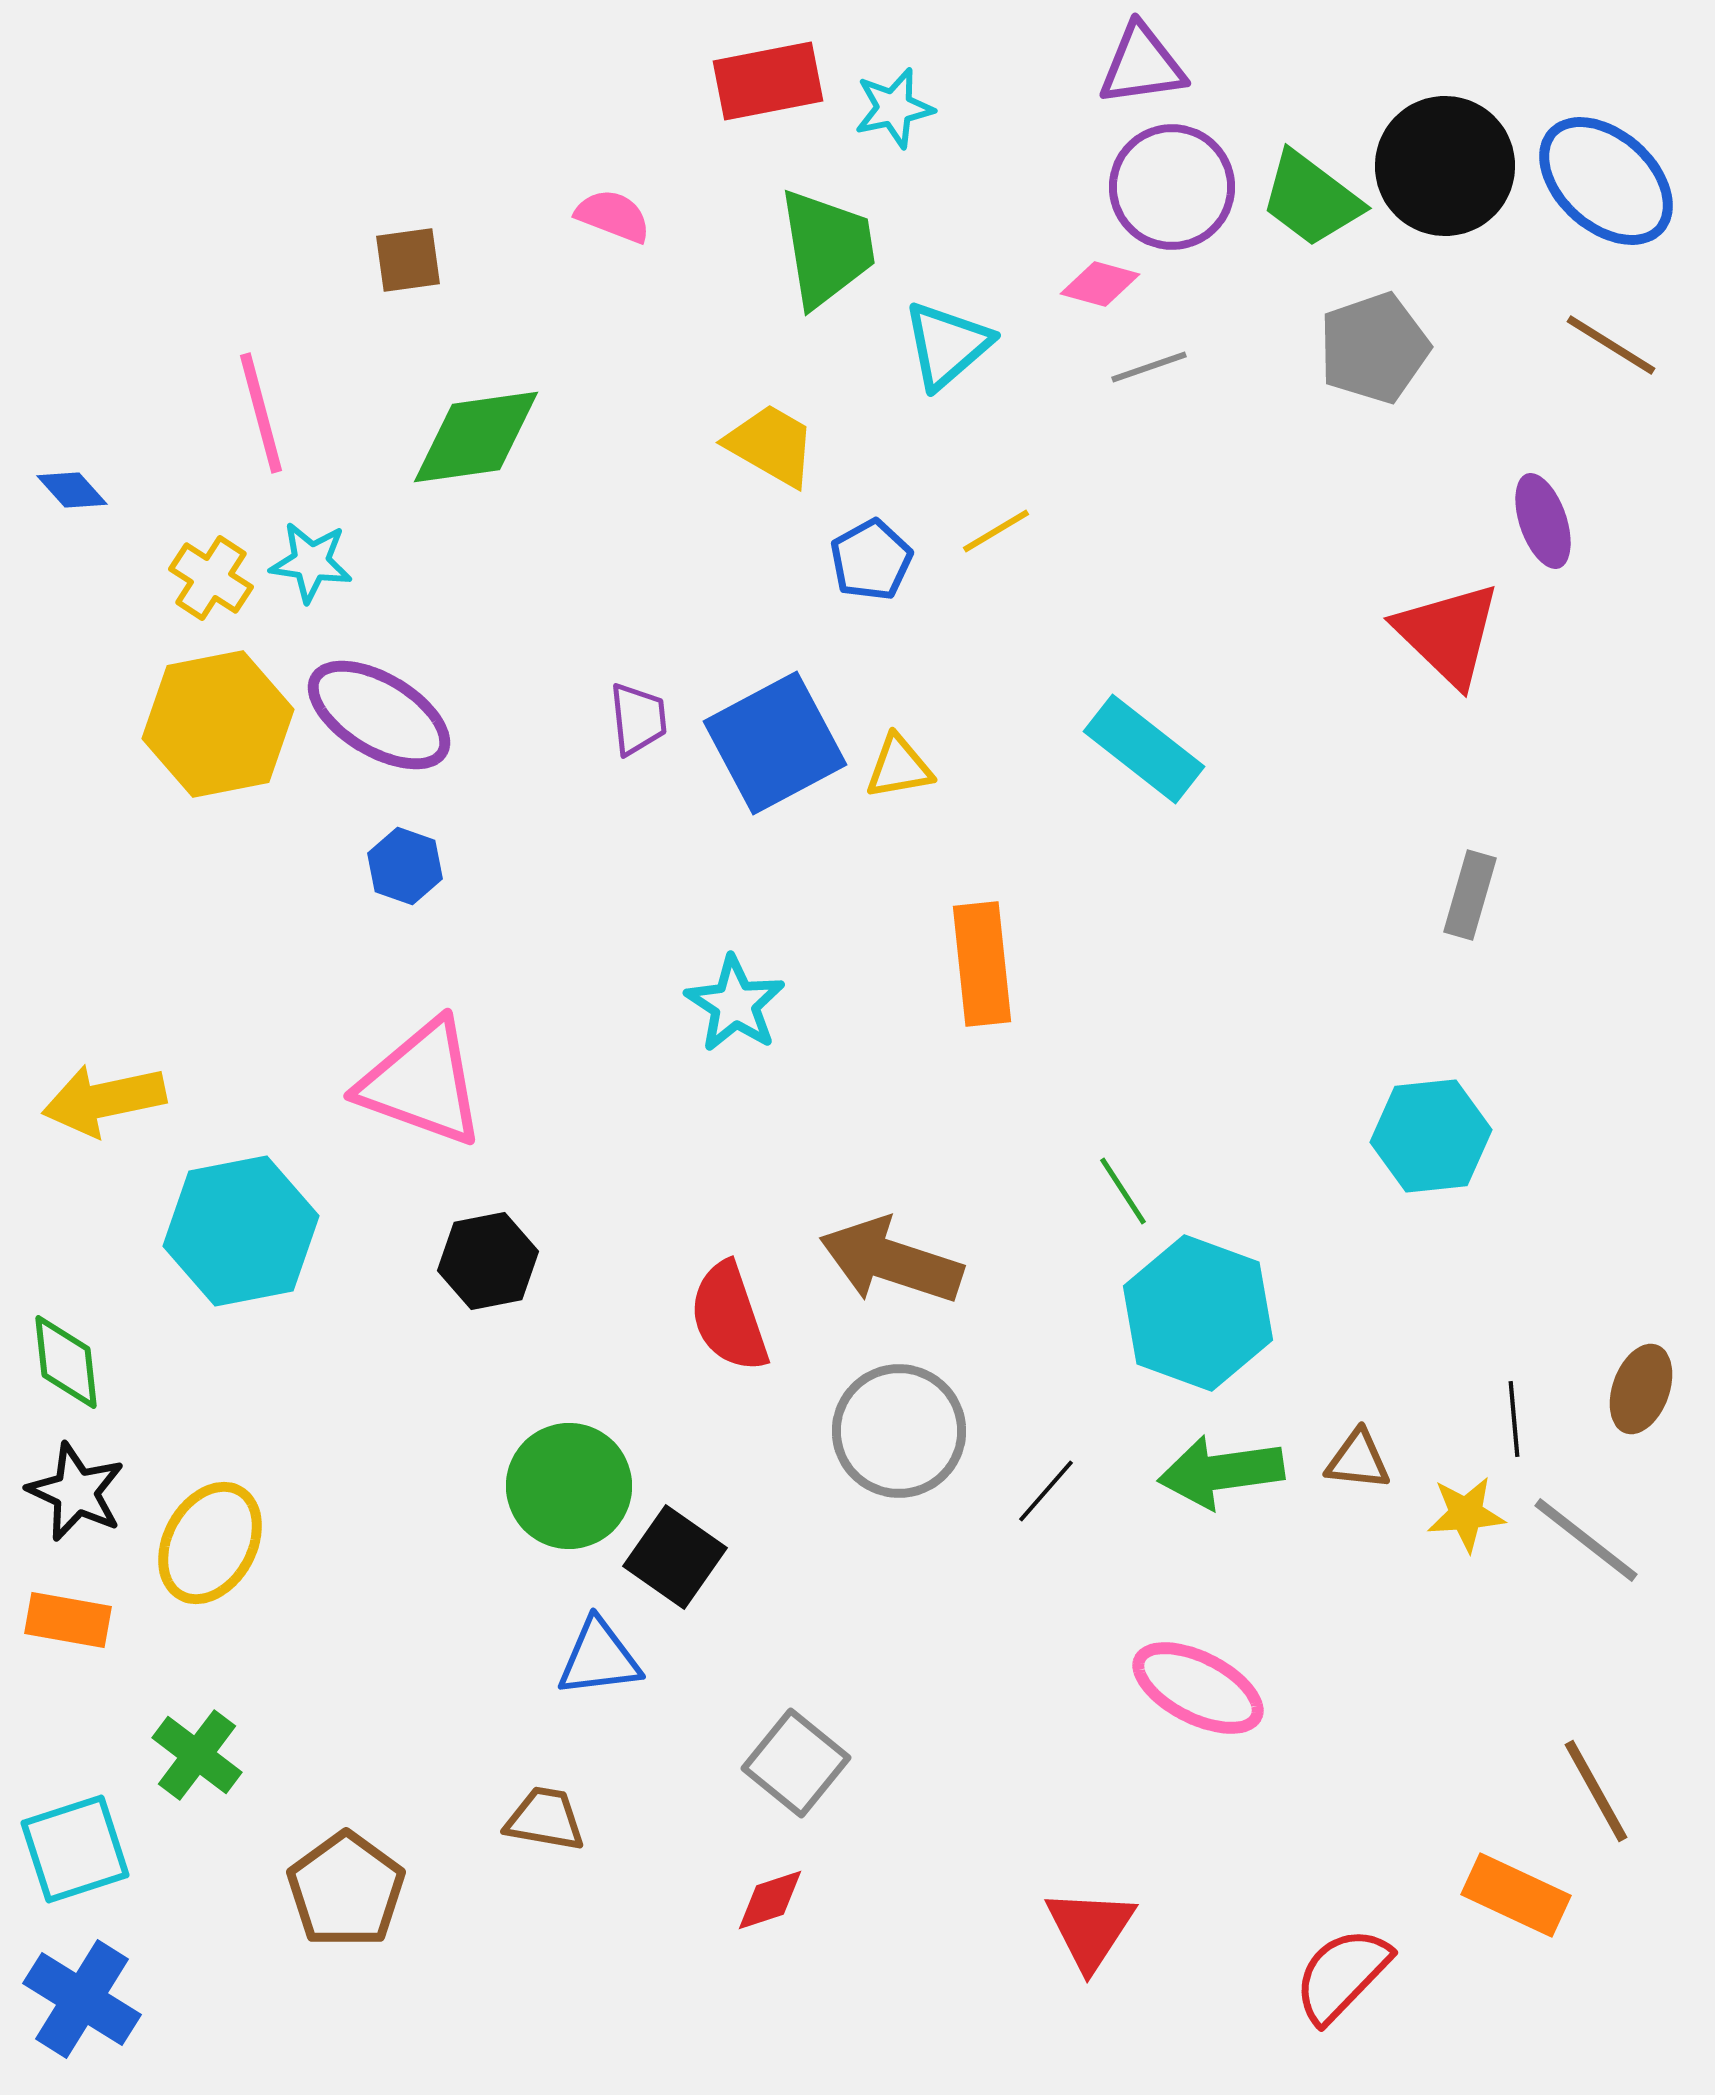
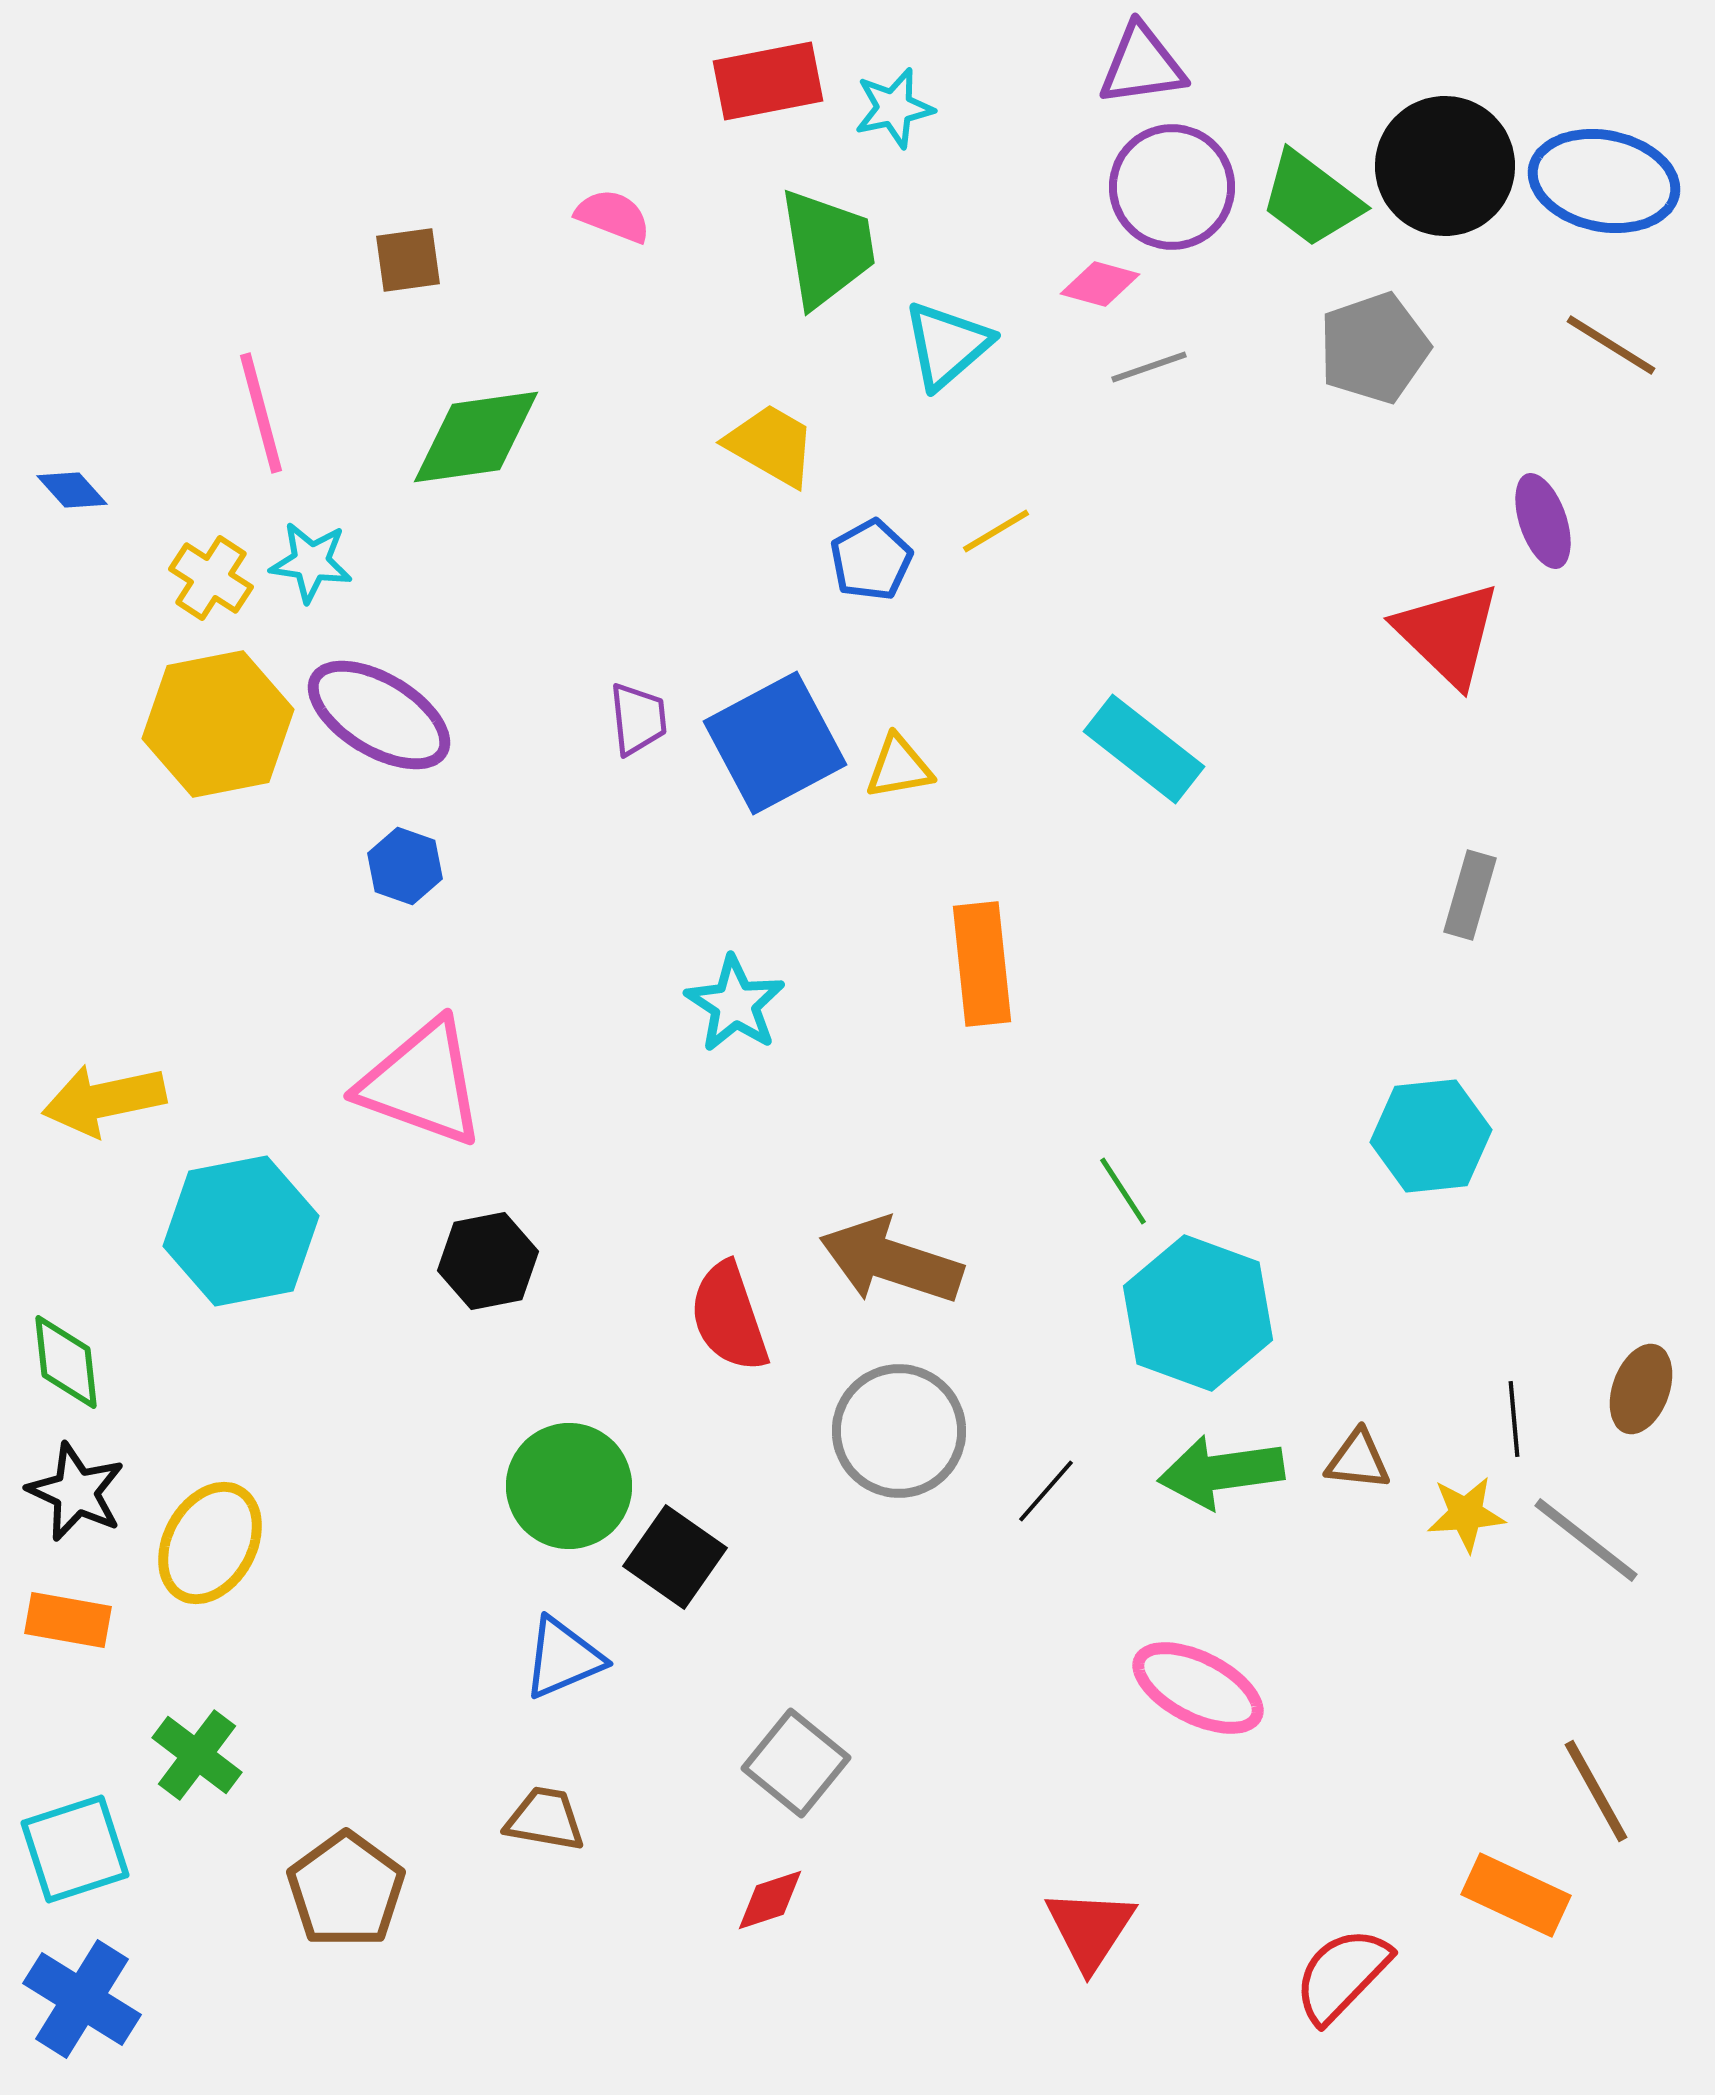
blue ellipse at (1606, 181): moved 2 px left; rotated 31 degrees counterclockwise
blue triangle at (599, 1658): moved 36 px left; rotated 16 degrees counterclockwise
